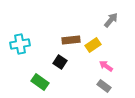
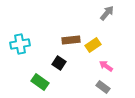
gray arrow: moved 4 px left, 7 px up
black square: moved 1 px left, 1 px down
gray rectangle: moved 1 px left, 1 px down
